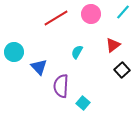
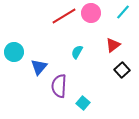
pink circle: moved 1 px up
red line: moved 8 px right, 2 px up
blue triangle: rotated 24 degrees clockwise
purple semicircle: moved 2 px left
